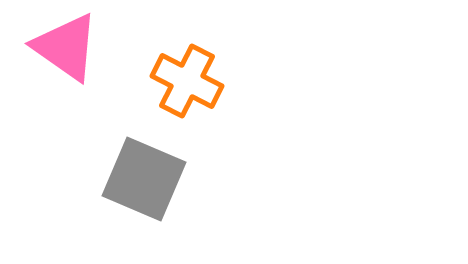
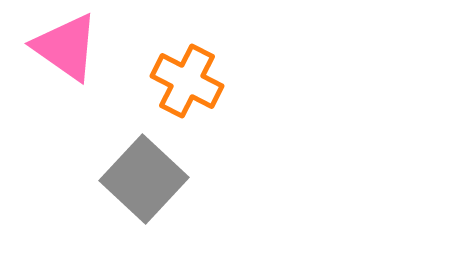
gray square: rotated 20 degrees clockwise
